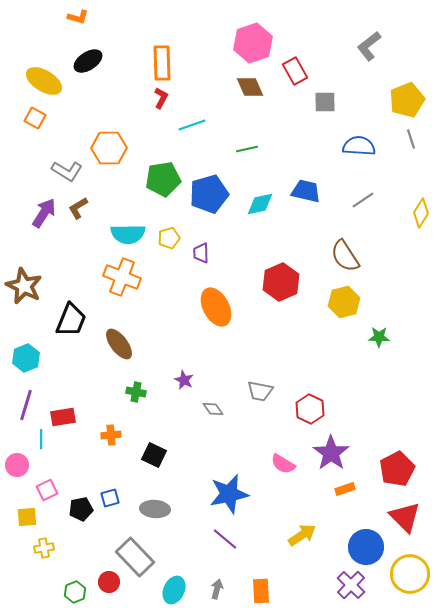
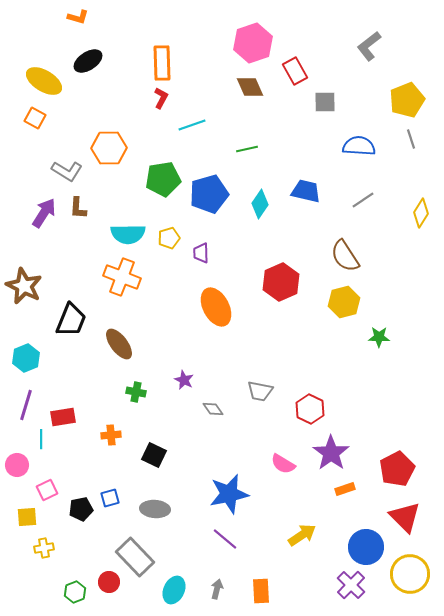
cyan diamond at (260, 204): rotated 44 degrees counterclockwise
brown L-shape at (78, 208): rotated 55 degrees counterclockwise
